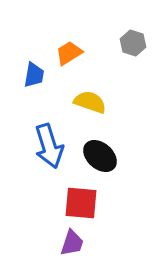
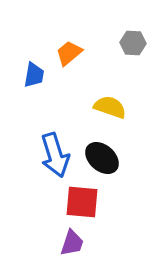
gray hexagon: rotated 15 degrees counterclockwise
orange trapezoid: rotated 8 degrees counterclockwise
yellow semicircle: moved 20 px right, 5 px down
blue arrow: moved 6 px right, 9 px down
black ellipse: moved 2 px right, 2 px down
red square: moved 1 px right, 1 px up
